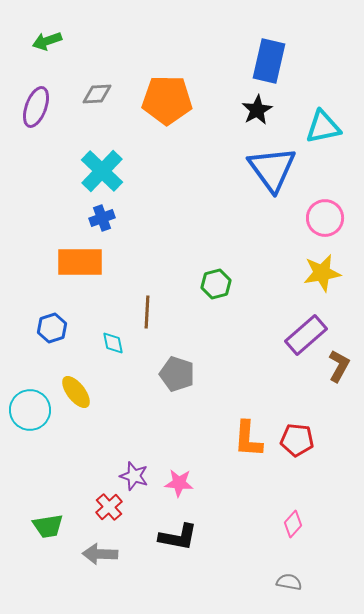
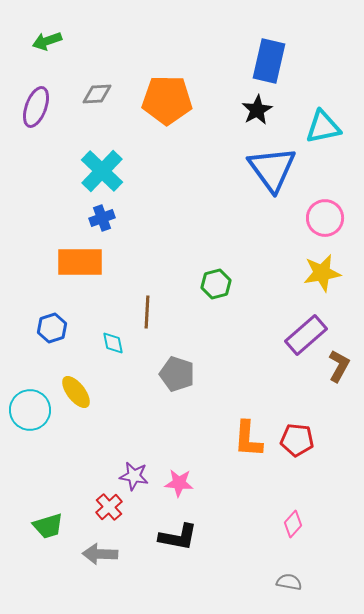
purple star: rotated 8 degrees counterclockwise
green trapezoid: rotated 8 degrees counterclockwise
